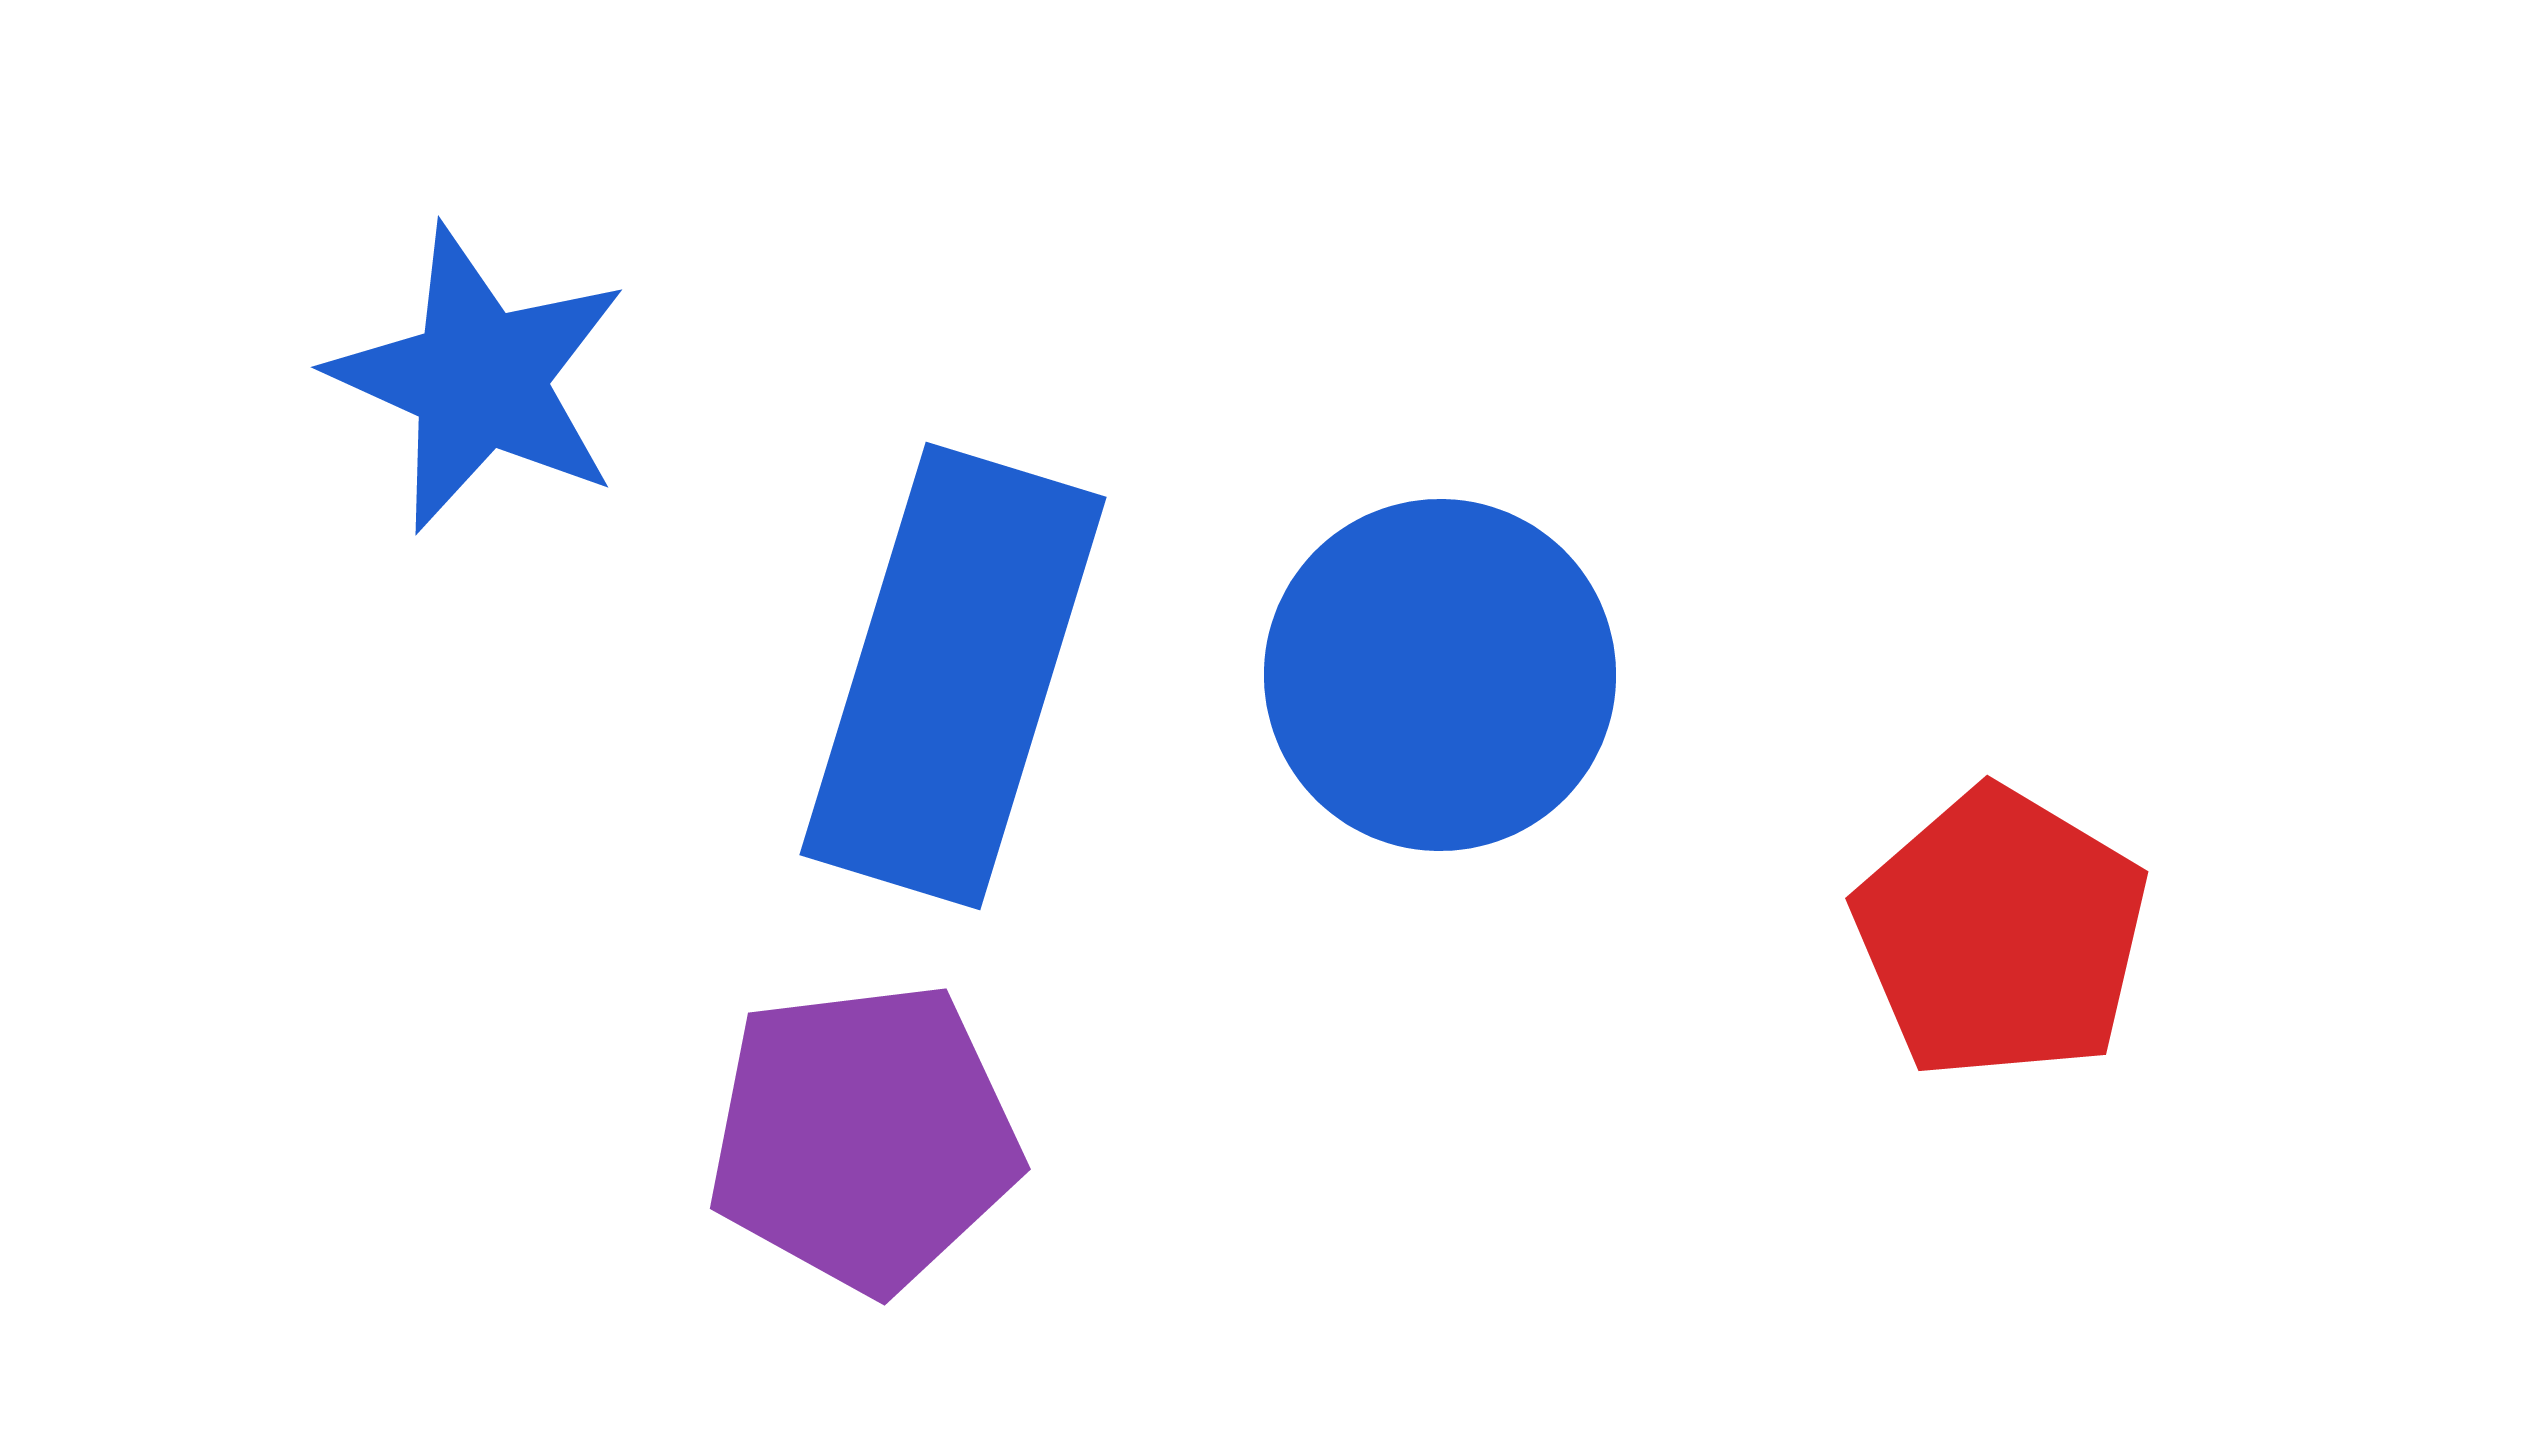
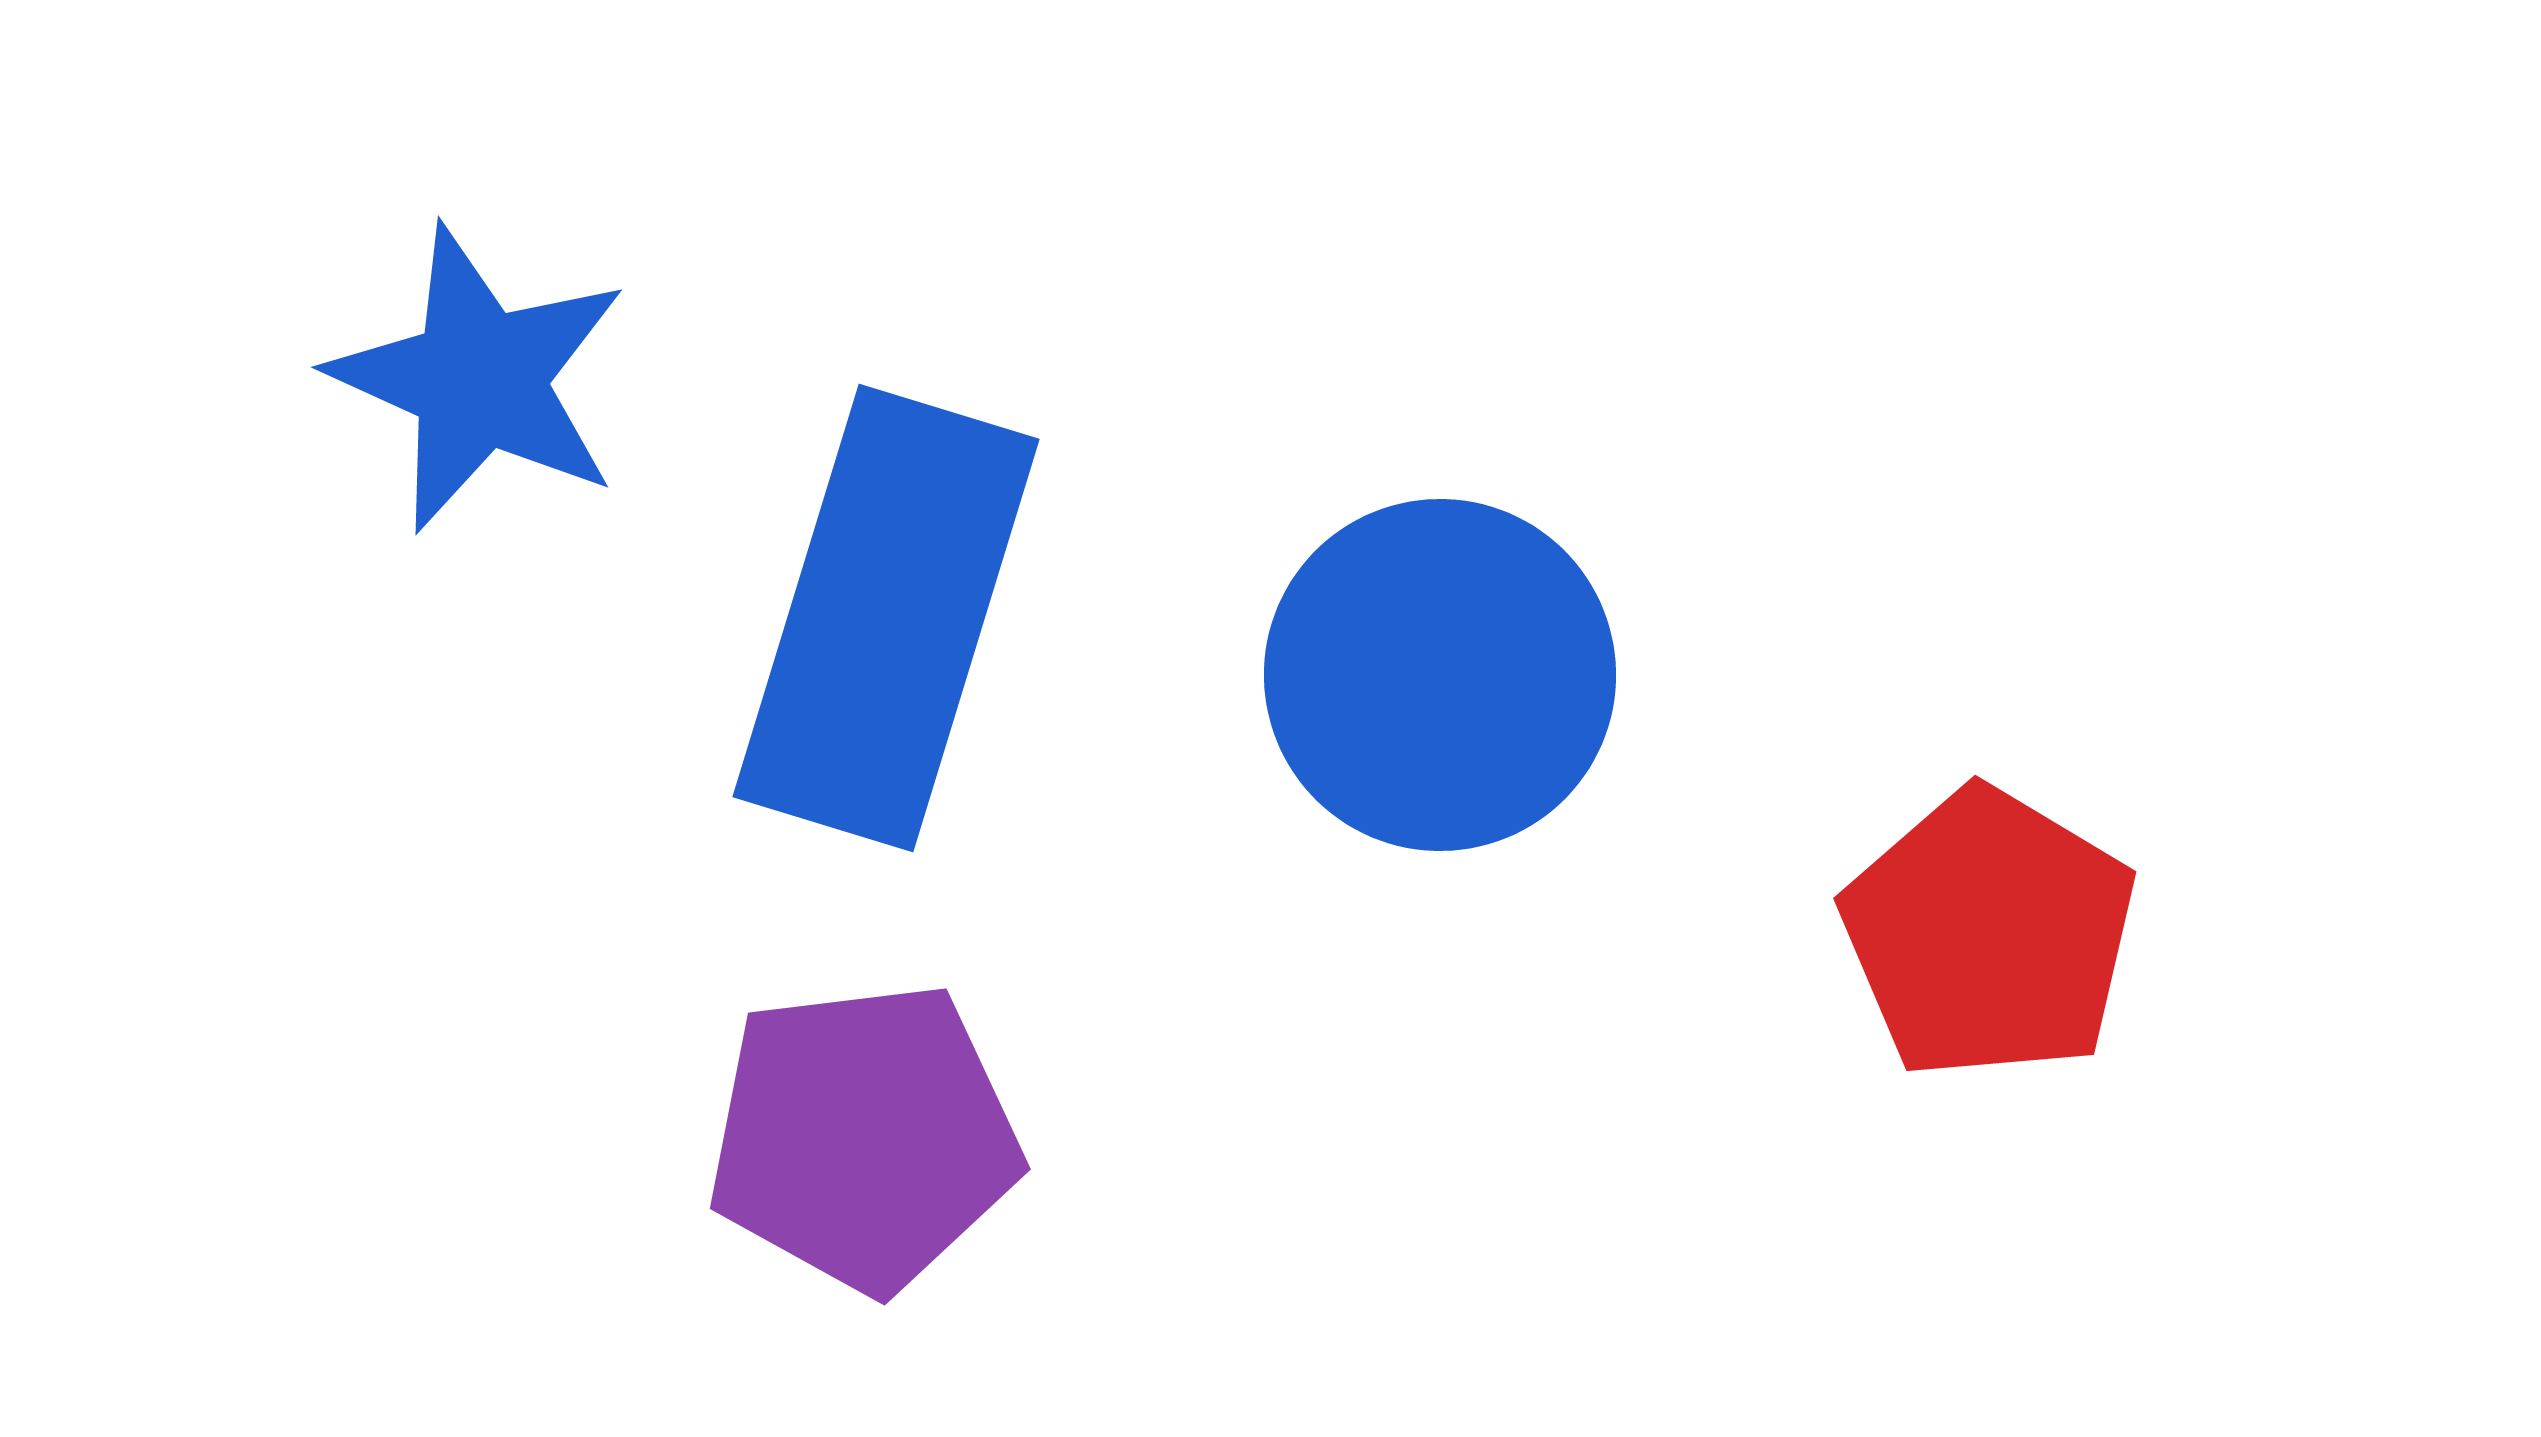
blue rectangle: moved 67 px left, 58 px up
red pentagon: moved 12 px left
